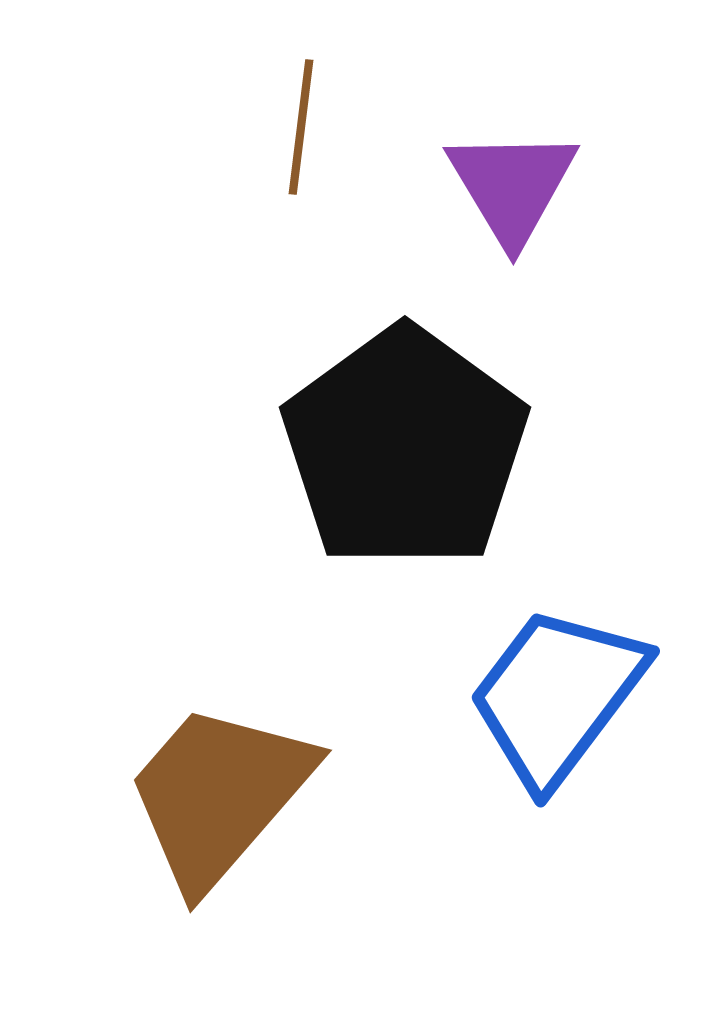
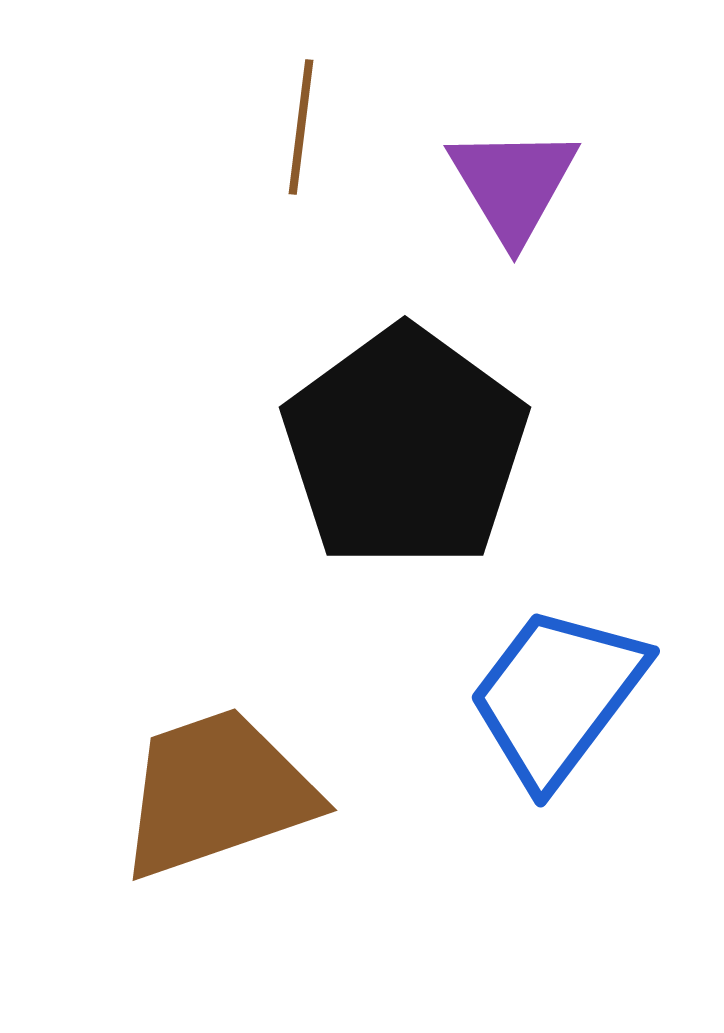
purple triangle: moved 1 px right, 2 px up
brown trapezoid: moved 2 px left, 2 px up; rotated 30 degrees clockwise
